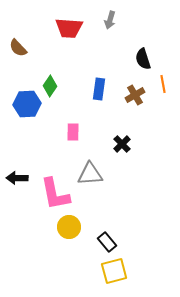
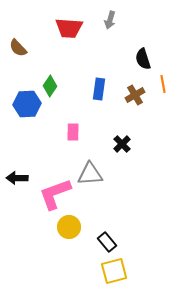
pink L-shape: rotated 81 degrees clockwise
